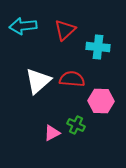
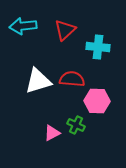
white triangle: rotated 24 degrees clockwise
pink hexagon: moved 4 px left
